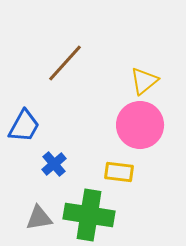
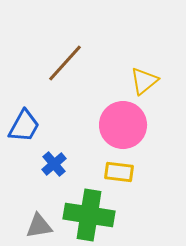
pink circle: moved 17 px left
gray triangle: moved 8 px down
